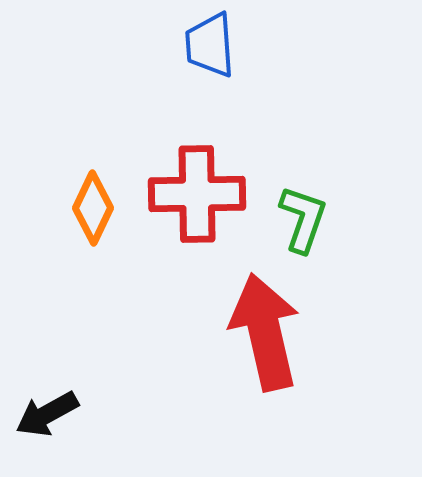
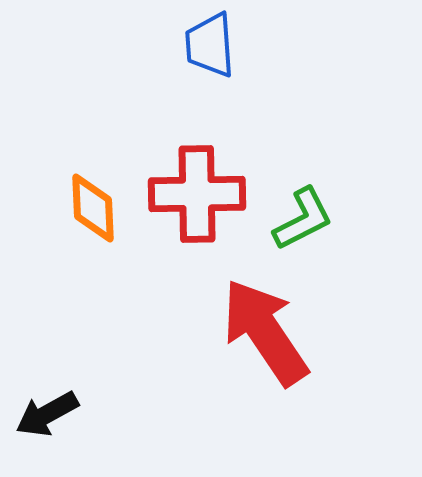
orange diamond: rotated 28 degrees counterclockwise
green L-shape: rotated 44 degrees clockwise
red arrow: rotated 21 degrees counterclockwise
